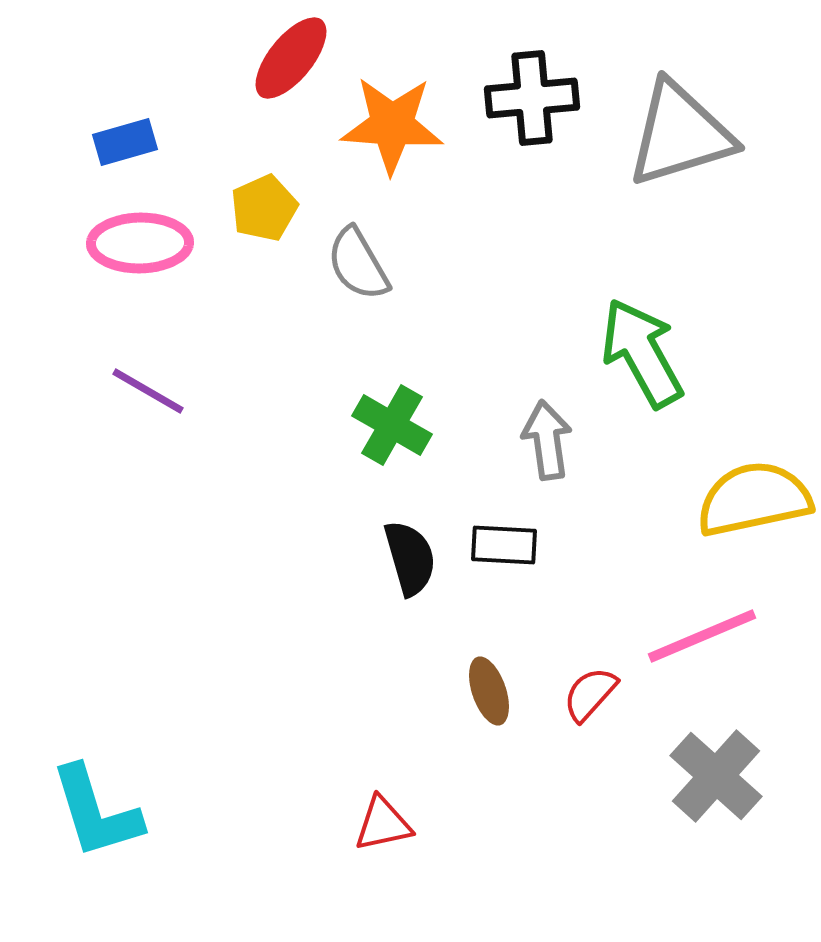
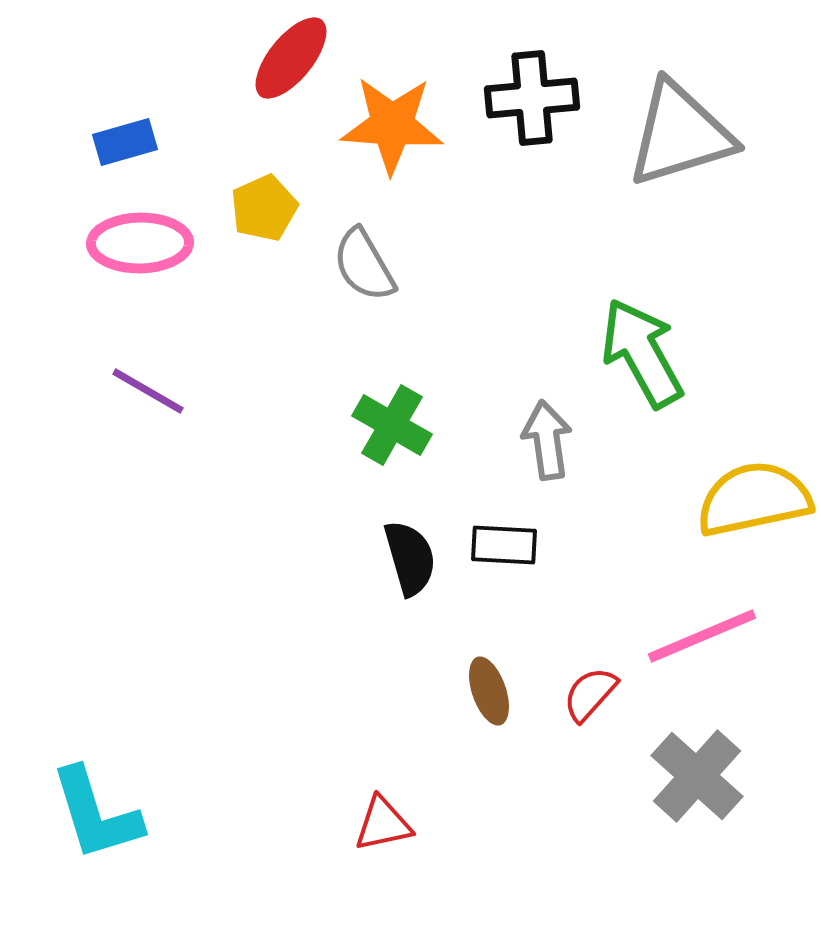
gray semicircle: moved 6 px right, 1 px down
gray cross: moved 19 px left
cyan L-shape: moved 2 px down
